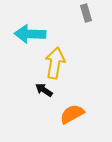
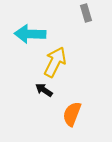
yellow arrow: moved 1 px up; rotated 16 degrees clockwise
orange semicircle: rotated 40 degrees counterclockwise
